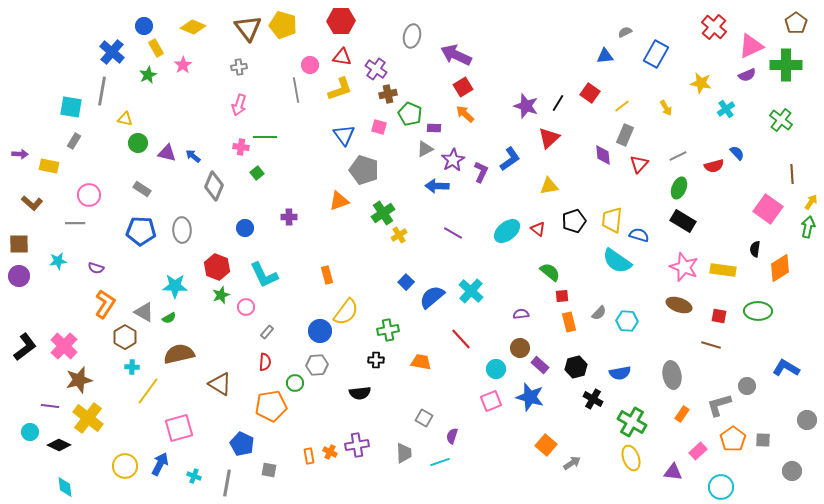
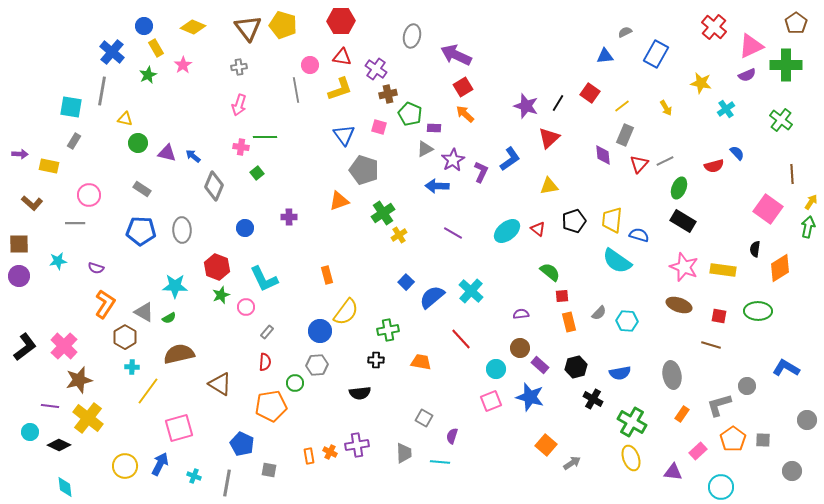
gray line at (678, 156): moved 13 px left, 5 px down
cyan L-shape at (264, 275): moved 4 px down
cyan line at (440, 462): rotated 24 degrees clockwise
